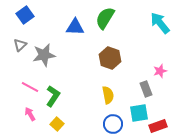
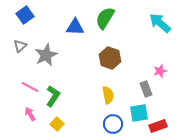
cyan arrow: rotated 10 degrees counterclockwise
gray triangle: moved 1 px down
gray star: moved 2 px right; rotated 15 degrees counterclockwise
